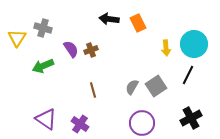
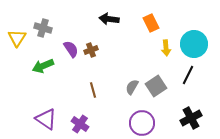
orange rectangle: moved 13 px right
